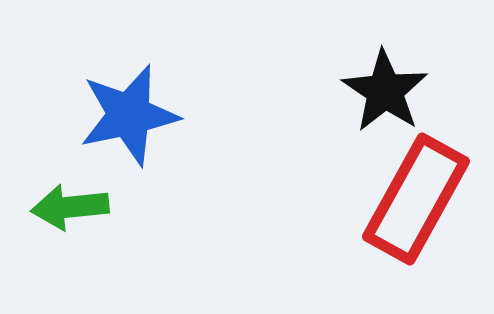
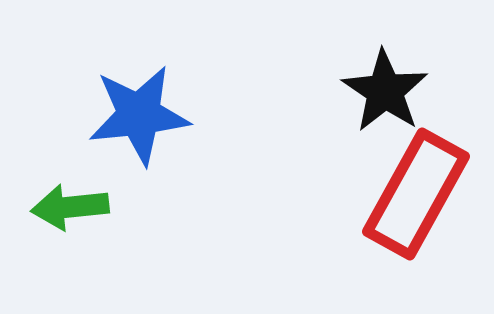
blue star: moved 10 px right; rotated 6 degrees clockwise
red rectangle: moved 5 px up
